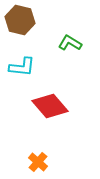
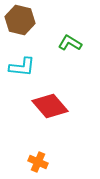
orange cross: rotated 18 degrees counterclockwise
